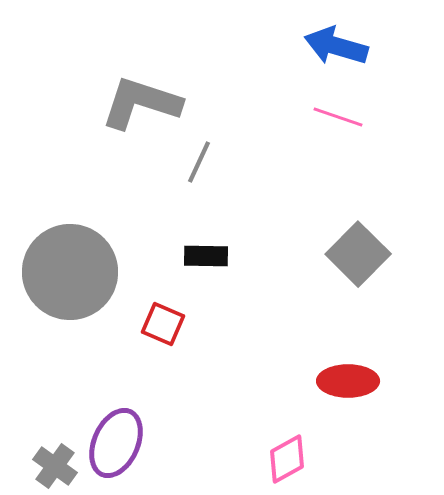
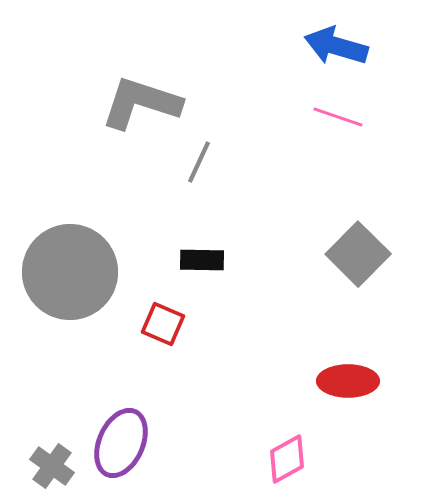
black rectangle: moved 4 px left, 4 px down
purple ellipse: moved 5 px right
gray cross: moved 3 px left
